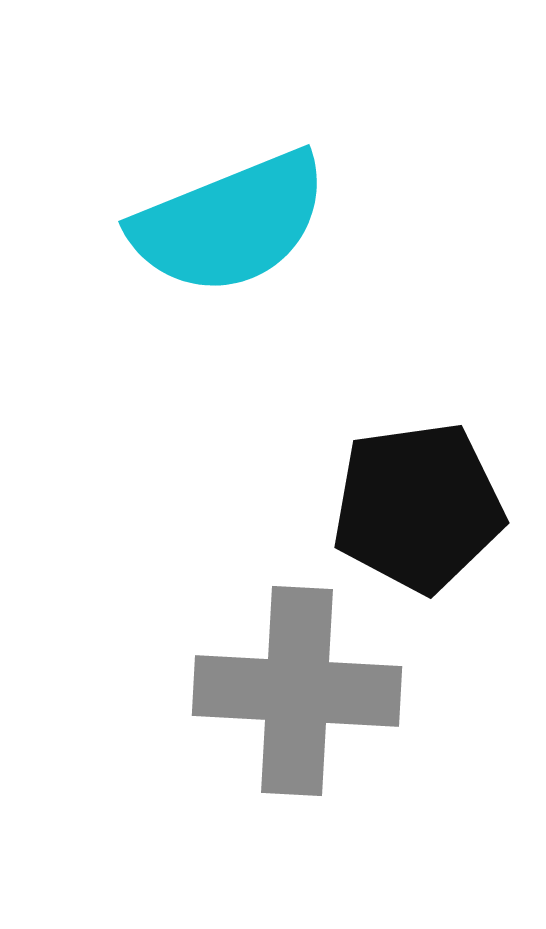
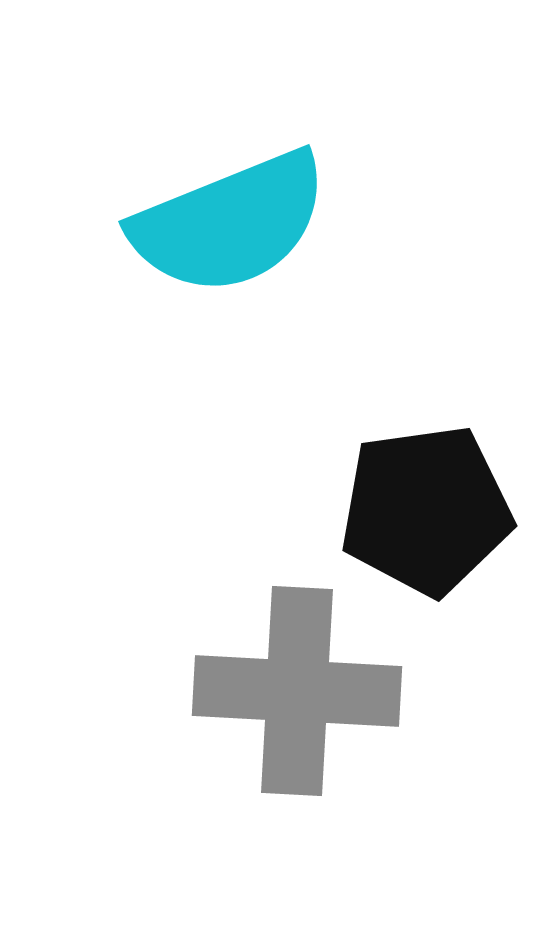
black pentagon: moved 8 px right, 3 px down
